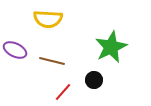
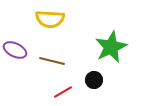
yellow semicircle: moved 2 px right
red line: rotated 18 degrees clockwise
